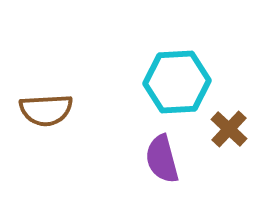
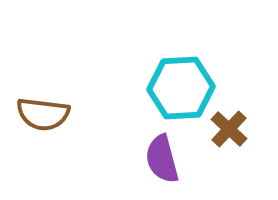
cyan hexagon: moved 4 px right, 6 px down
brown semicircle: moved 3 px left, 4 px down; rotated 10 degrees clockwise
